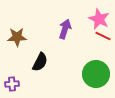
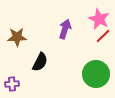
red line: rotated 70 degrees counterclockwise
